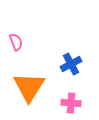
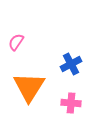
pink semicircle: rotated 126 degrees counterclockwise
